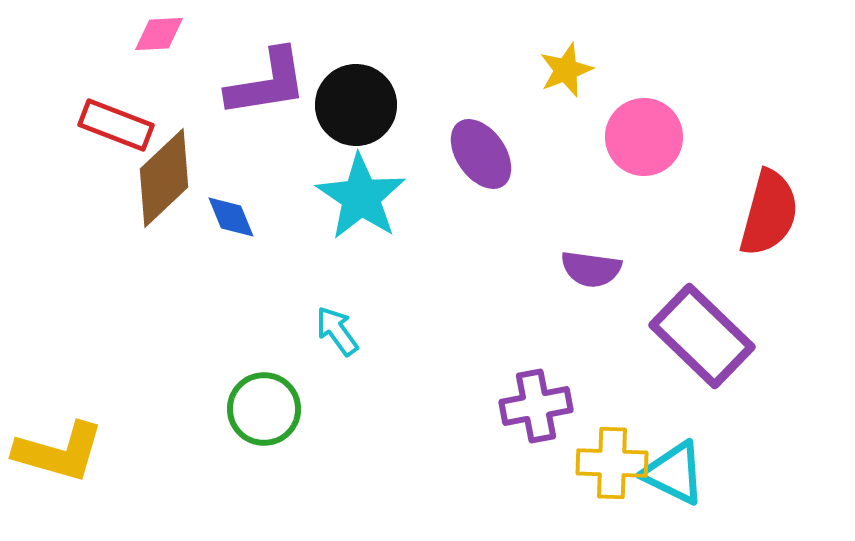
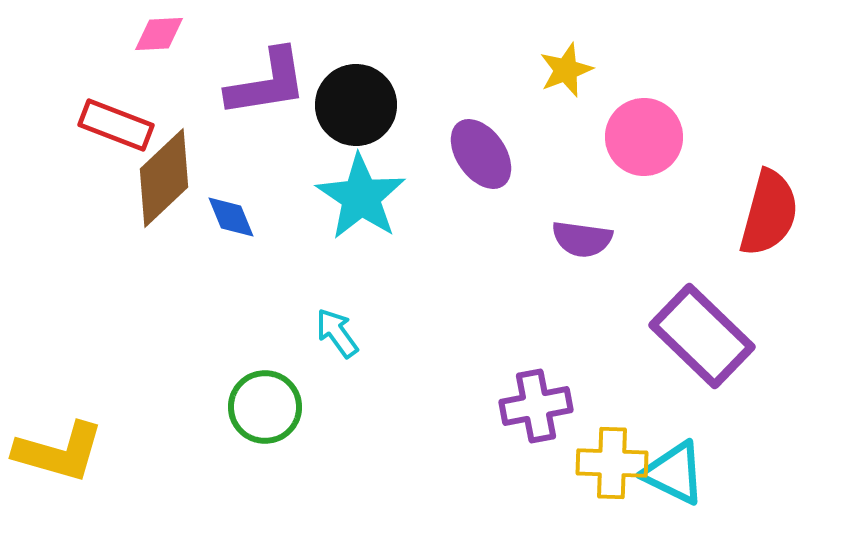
purple semicircle: moved 9 px left, 30 px up
cyan arrow: moved 2 px down
green circle: moved 1 px right, 2 px up
